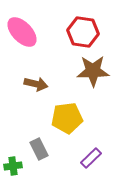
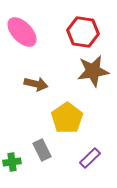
brown star: rotated 8 degrees counterclockwise
yellow pentagon: rotated 28 degrees counterclockwise
gray rectangle: moved 3 px right, 1 px down
purple rectangle: moved 1 px left
green cross: moved 1 px left, 4 px up
